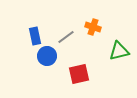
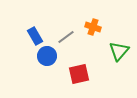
blue rectangle: rotated 18 degrees counterclockwise
green triangle: rotated 35 degrees counterclockwise
